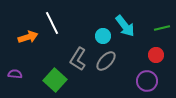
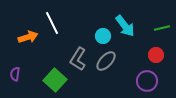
purple semicircle: rotated 88 degrees counterclockwise
